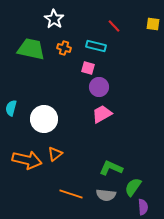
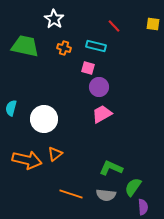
green trapezoid: moved 6 px left, 3 px up
